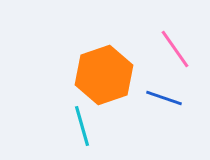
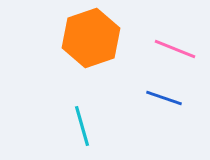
pink line: rotated 33 degrees counterclockwise
orange hexagon: moved 13 px left, 37 px up
